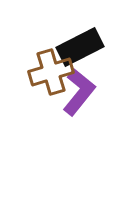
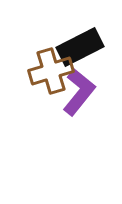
brown cross: moved 1 px up
